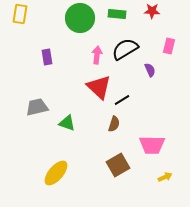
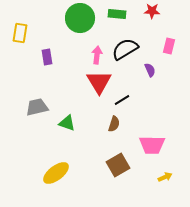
yellow rectangle: moved 19 px down
red triangle: moved 5 px up; rotated 16 degrees clockwise
yellow ellipse: rotated 12 degrees clockwise
